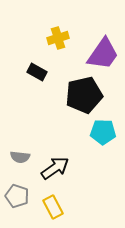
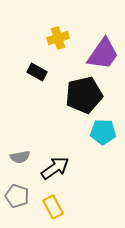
gray semicircle: rotated 18 degrees counterclockwise
